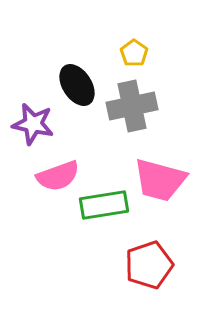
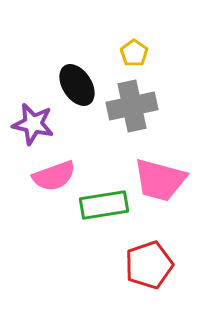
pink semicircle: moved 4 px left
